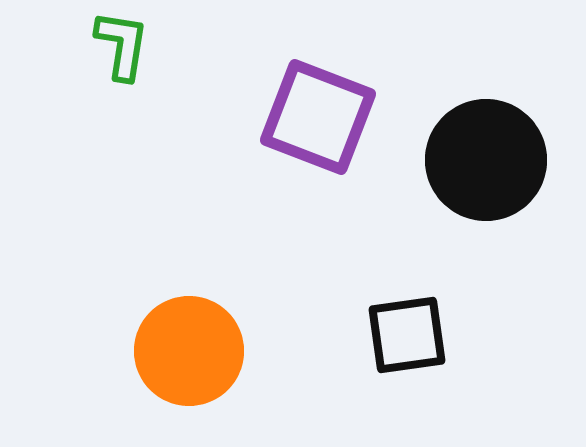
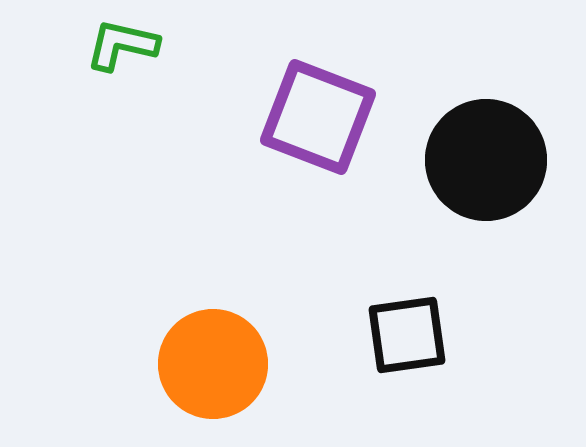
green L-shape: rotated 86 degrees counterclockwise
orange circle: moved 24 px right, 13 px down
